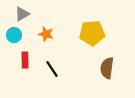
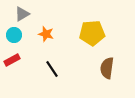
red rectangle: moved 13 px left; rotated 63 degrees clockwise
